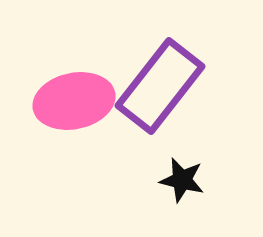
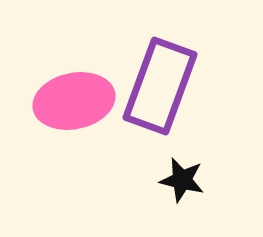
purple rectangle: rotated 18 degrees counterclockwise
